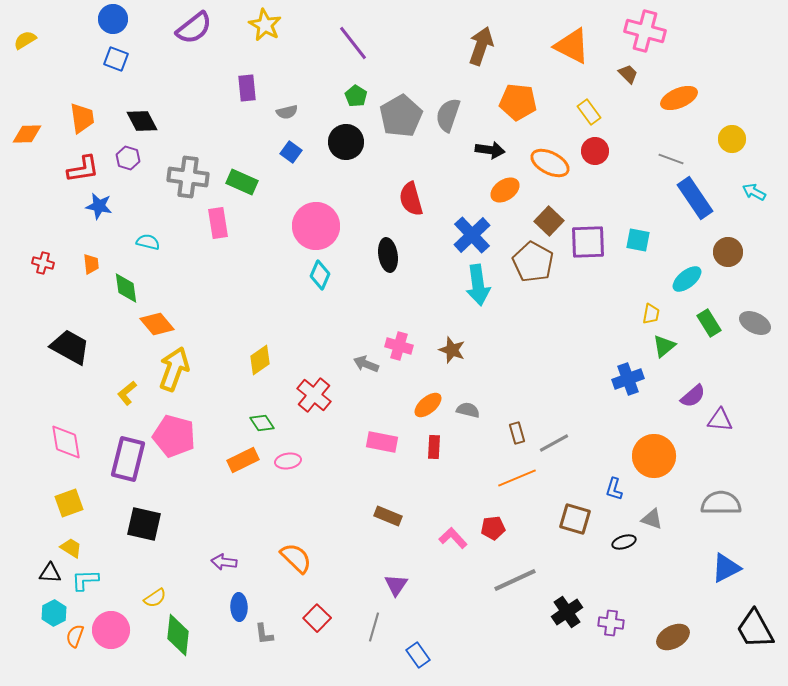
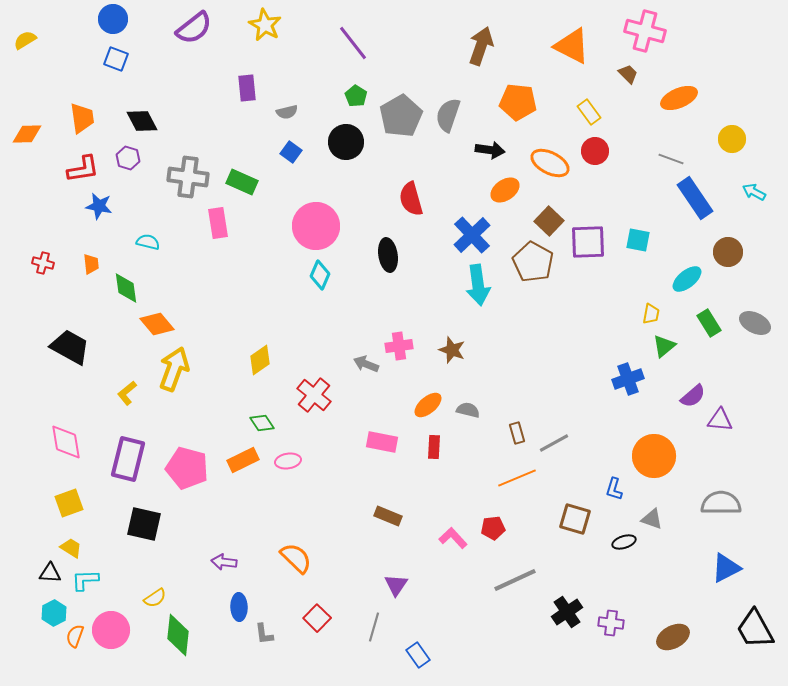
pink cross at (399, 346): rotated 24 degrees counterclockwise
pink pentagon at (174, 436): moved 13 px right, 32 px down
